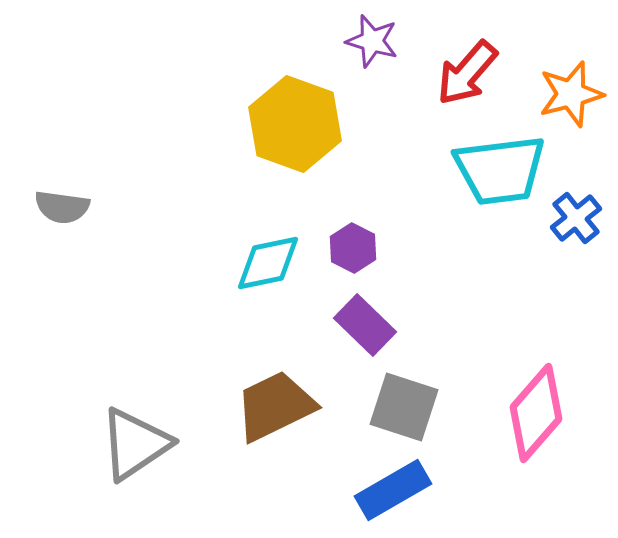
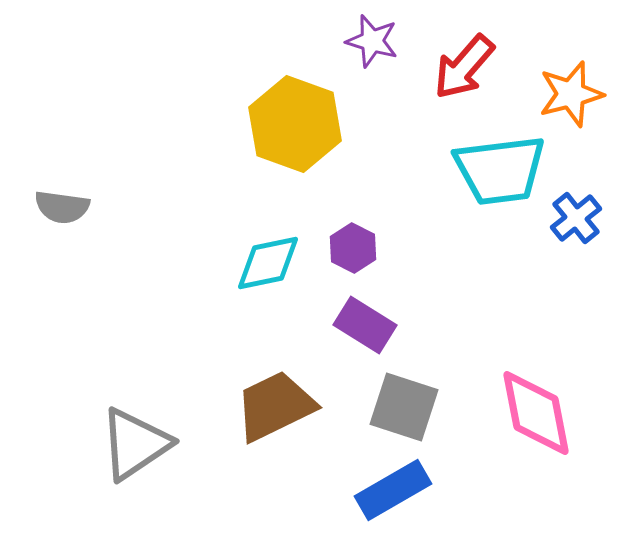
red arrow: moved 3 px left, 6 px up
purple rectangle: rotated 12 degrees counterclockwise
pink diamond: rotated 52 degrees counterclockwise
